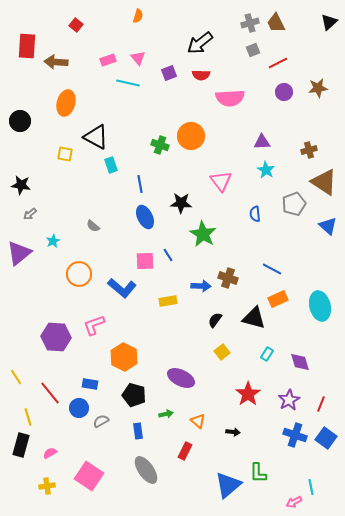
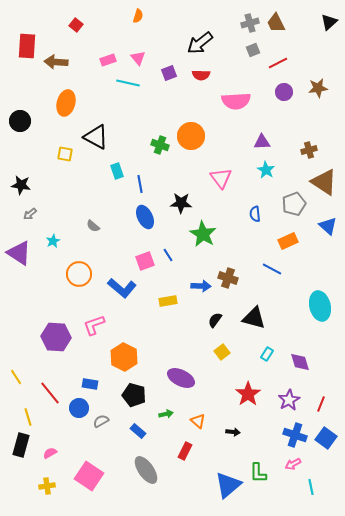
pink semicircle at (230, 98): moved 6 px right, 3 px down
cyan rectangle at (111, 165): moved 6 px right, 6 px down
pink triangle at (221, 181): moved 3 px up
purple triangle at (19, 253): rotated 48 degrees counterclockwise
pink square at (145, 261): rotated 18 degrees counterclockwise
orange rectangle at (278, 299): moved 10 px right, 58 px up
blue rectangle at (138, 431): rotated 42 degrees counterclockwise
pink arrow at (294, 502): moved 1 px left, 38 px up
